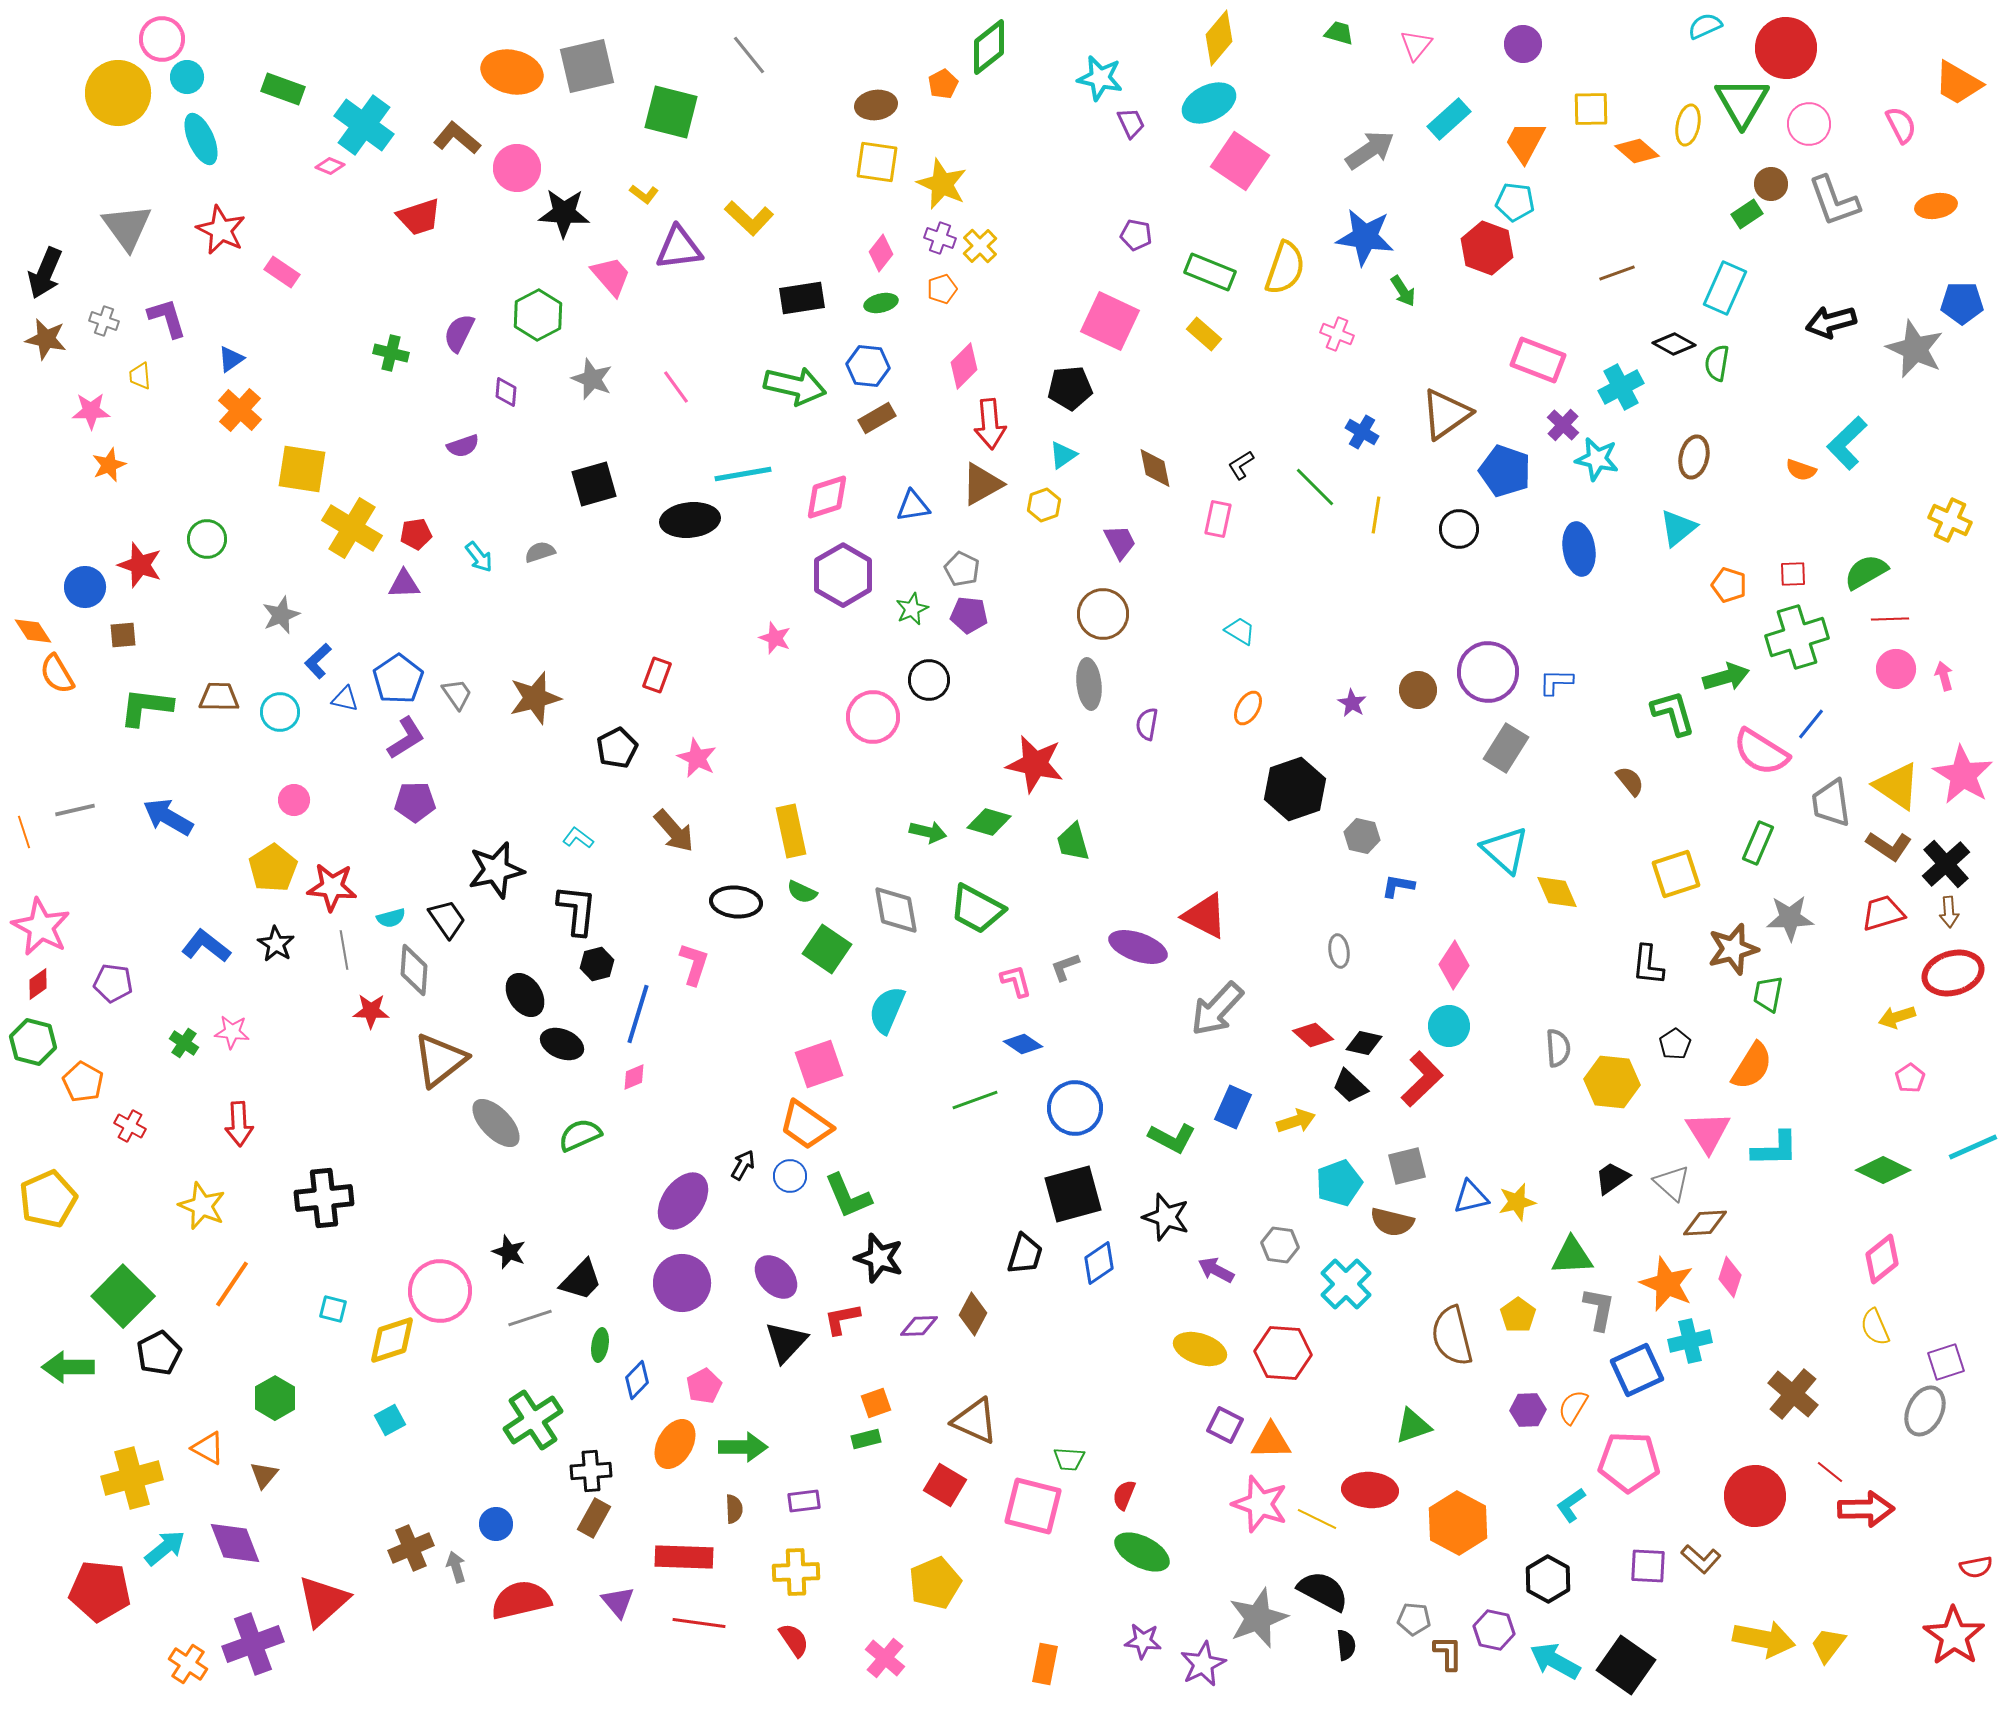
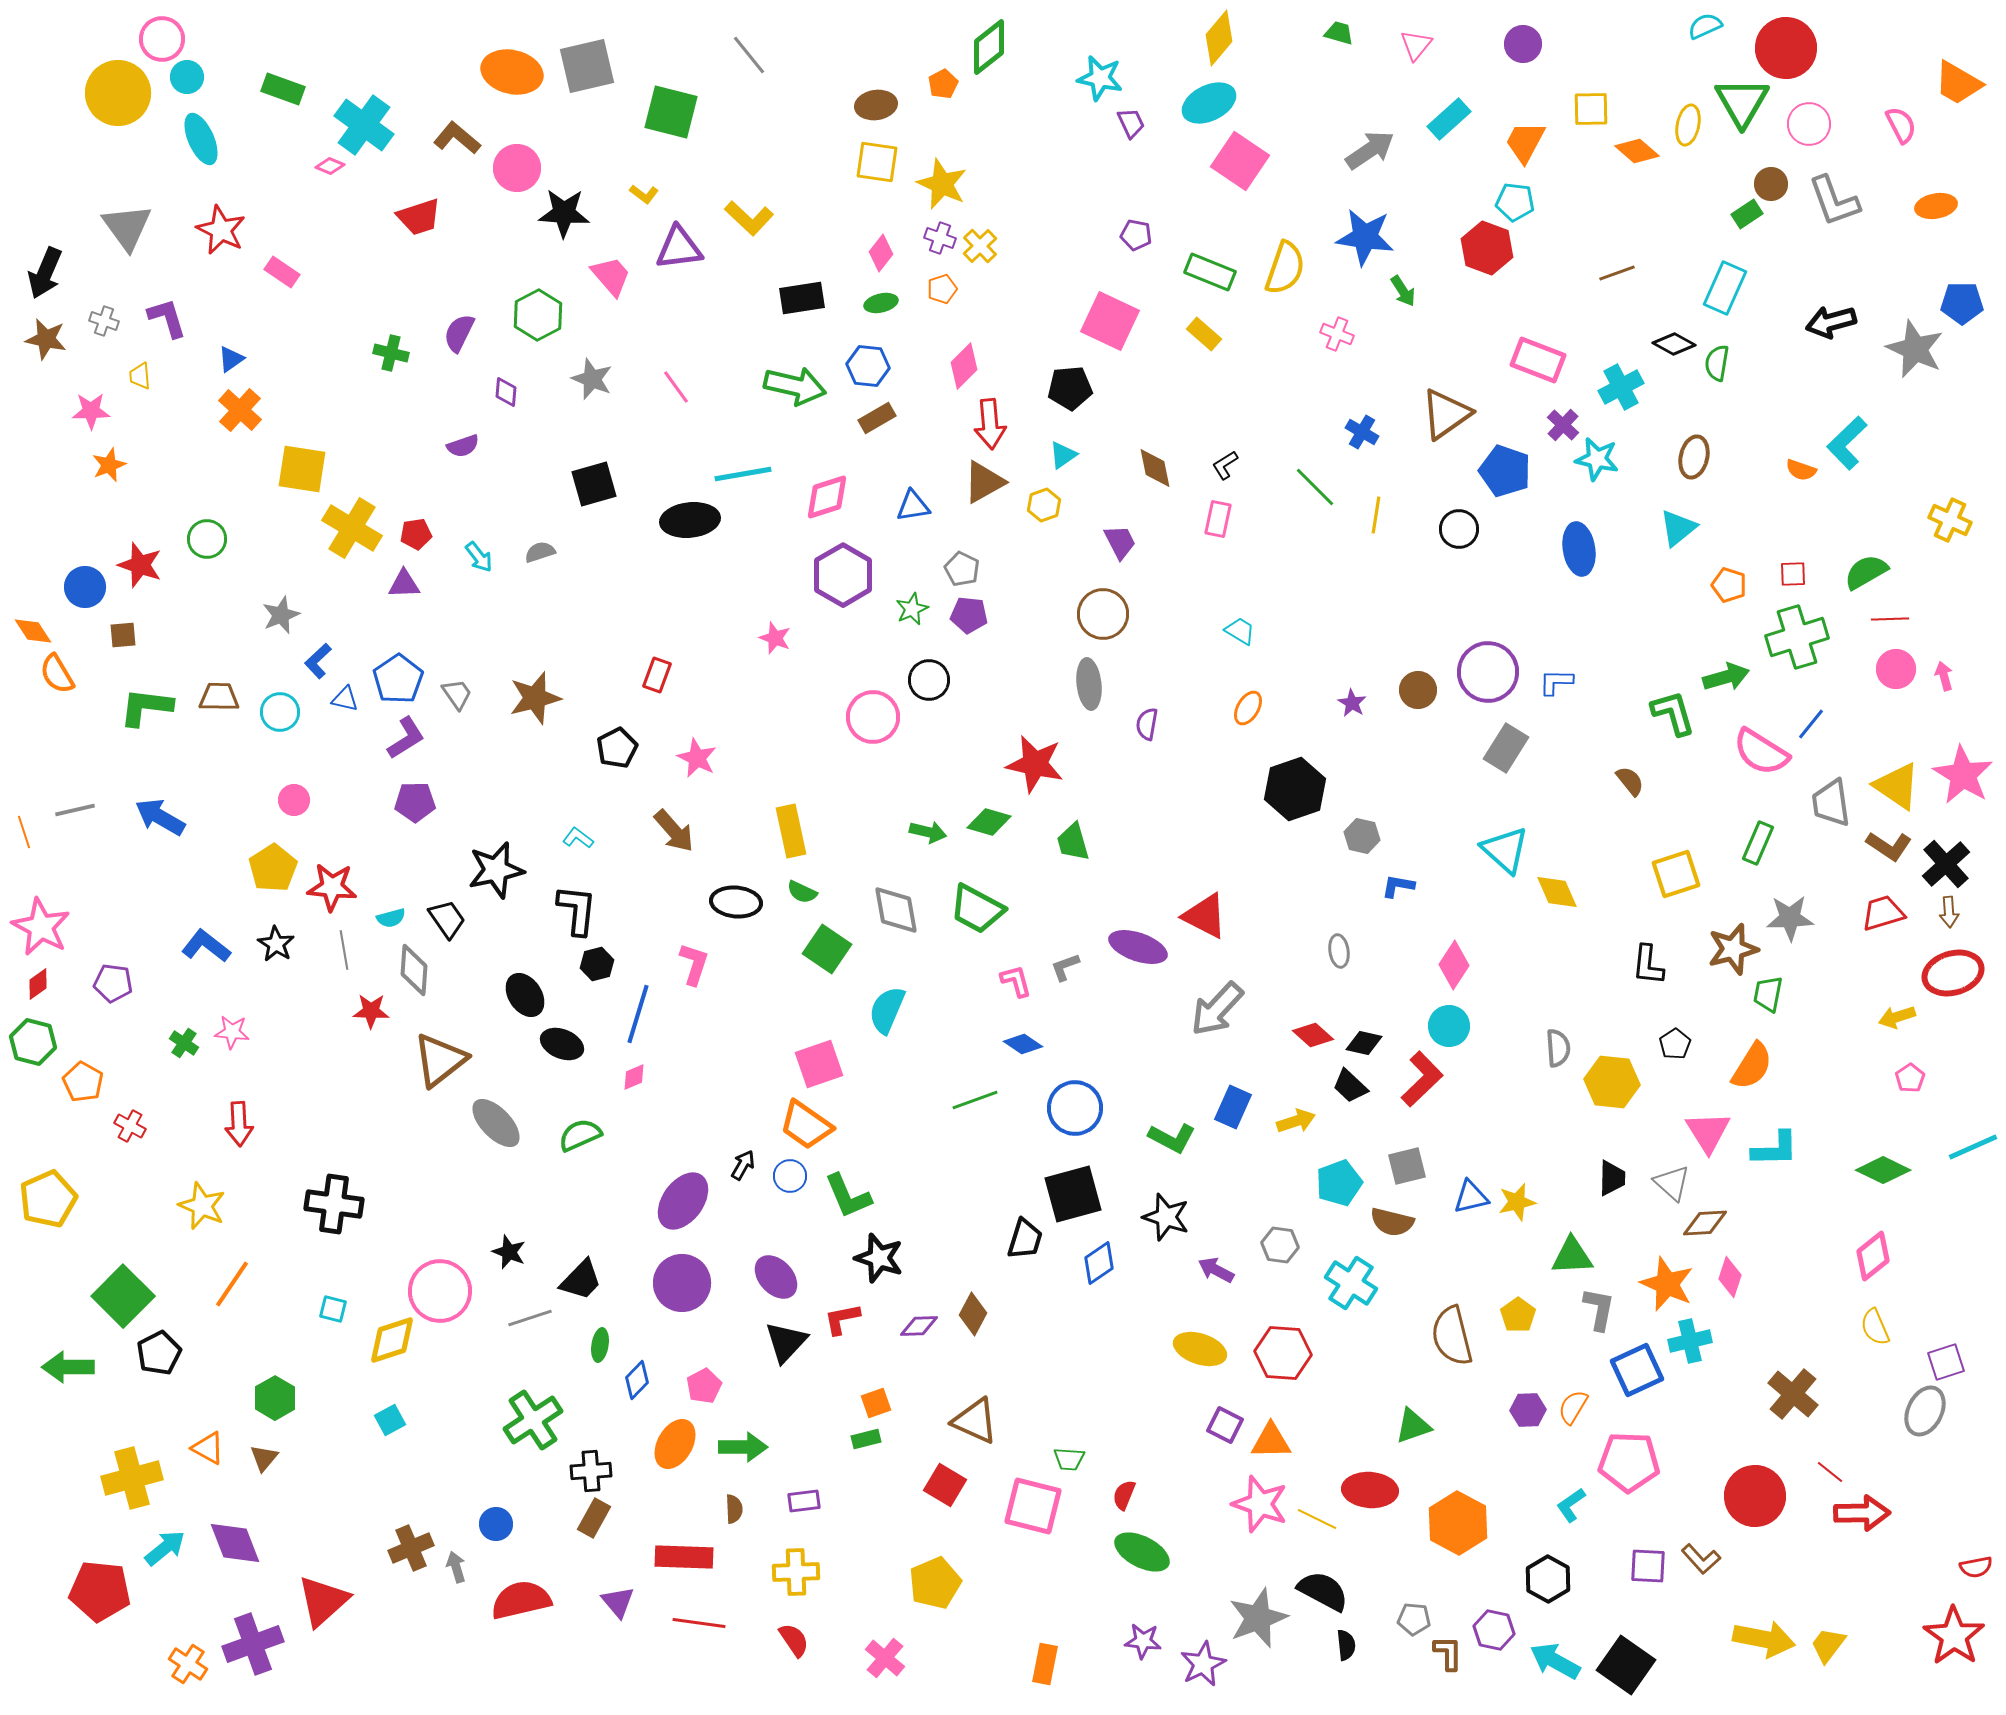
black L-shape at (1241, 465): moved 16 px left
brown triangle at (982, 484): moved 2 px right, 2 px up
blue arrow at (168, 817): moved 8 px left
black trapezoid at (1612, 1178): rotated 126 degrees clockwise
black cross at (324, 1198): moved 10 px right, 6 px down; rotated 14 degrees clockwise
black trapezoid at (1025, 1254): moved 15 px up
pink diamond at (1882, 1259): moved 9 px left, 3 px up
cyan cross at (1346, 1284): moved 5 px right, 1 px up; rotated 12 degrees counterclockwise
brown triangle at (264, 1475): moved 17 px up
red arrow at (1866, 1509): moved 4 px left, 4 px down
brown L-shape at (1701, 1559): rotated 6 degrees clockwise
